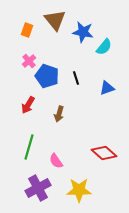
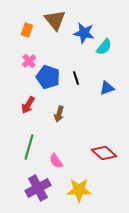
blue star: moved 1 px right, 1 px down
blue pentagon: moved 1 px right, 1 px down
